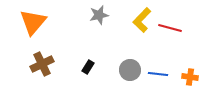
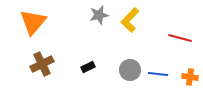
yellow L-shape: moved 12 px left
red line: moved 10 px right, 10 px down
black rectangle: rotated 32 degrees clockwise
